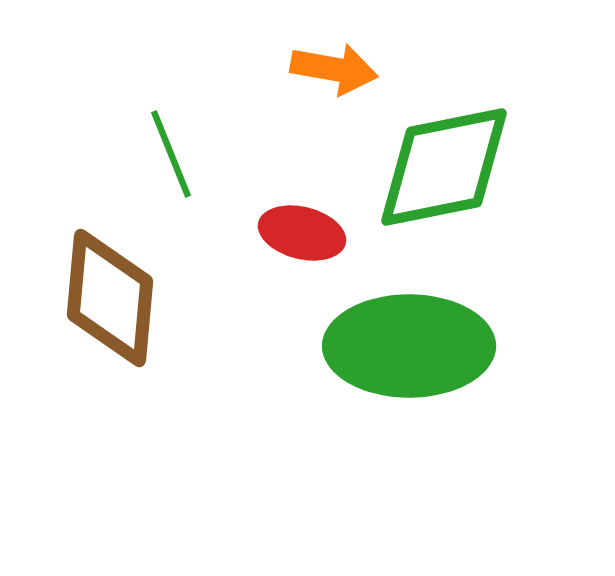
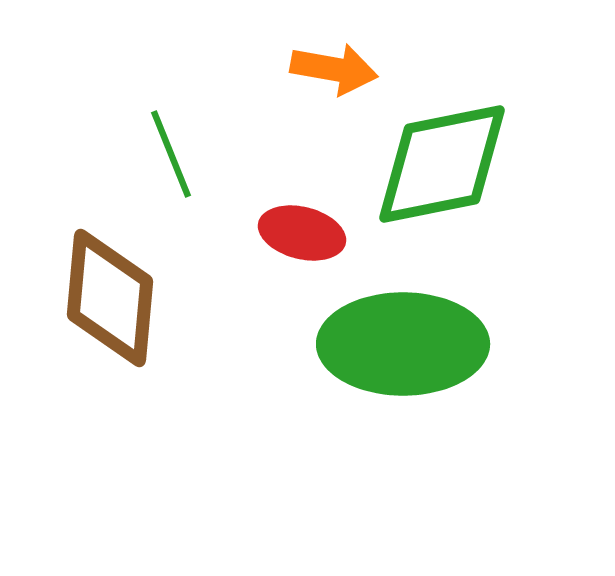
green diamond: moved 2 px left, 3 px up
green ellipse: moved 6 px left, 2 px up
